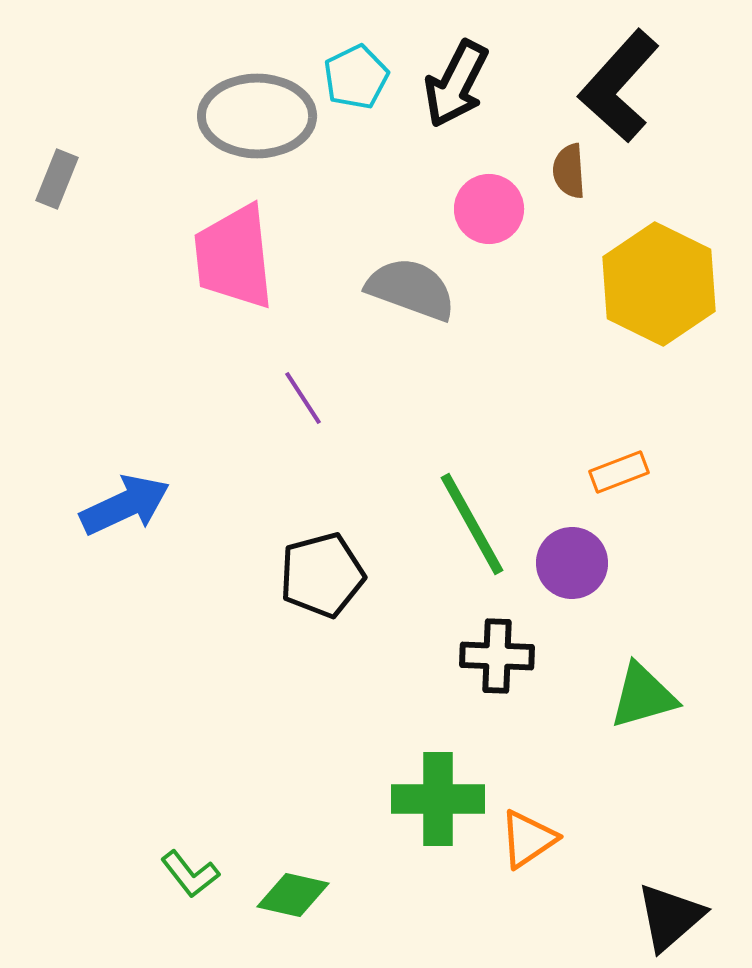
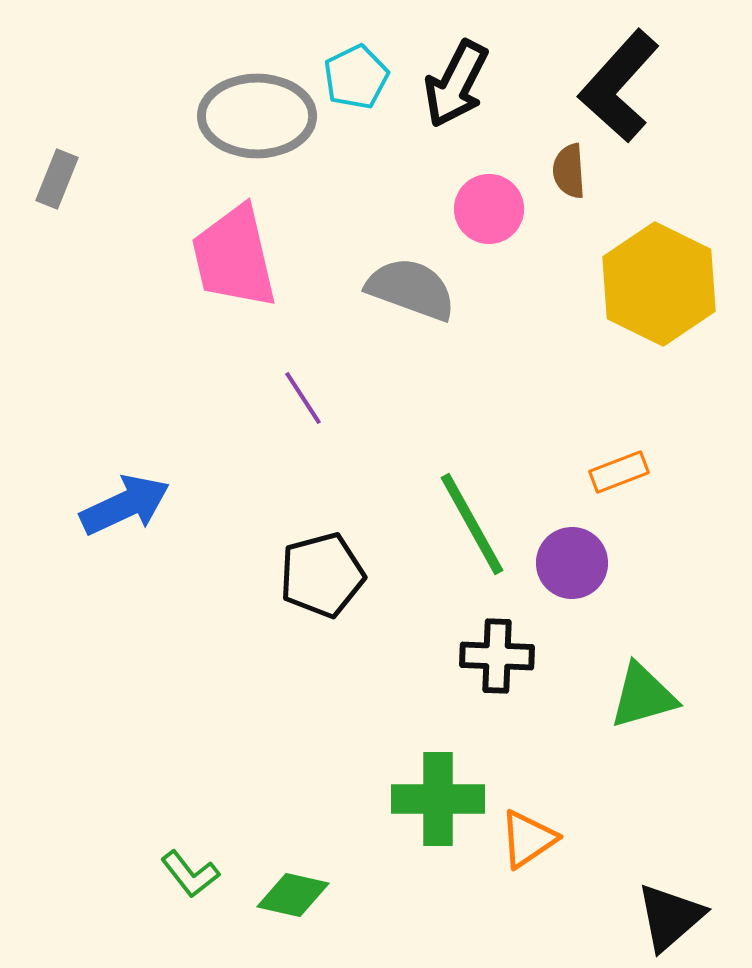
pink trapezoid: rotated 7 degrees counterclockwise
